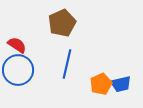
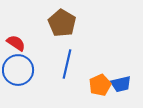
brown pentagon: rotated 16 degrees counterclockwise
red semicircle: moved 1 px left, 2 px up
orange pentagon: moved 1 px left, 1 px down
